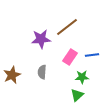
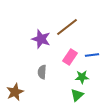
purple star: rotated 24 degrees clockwise
brown star: moved 3 px right, 17 px down
